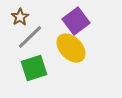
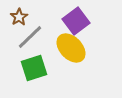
brown star: moved 1 px left
